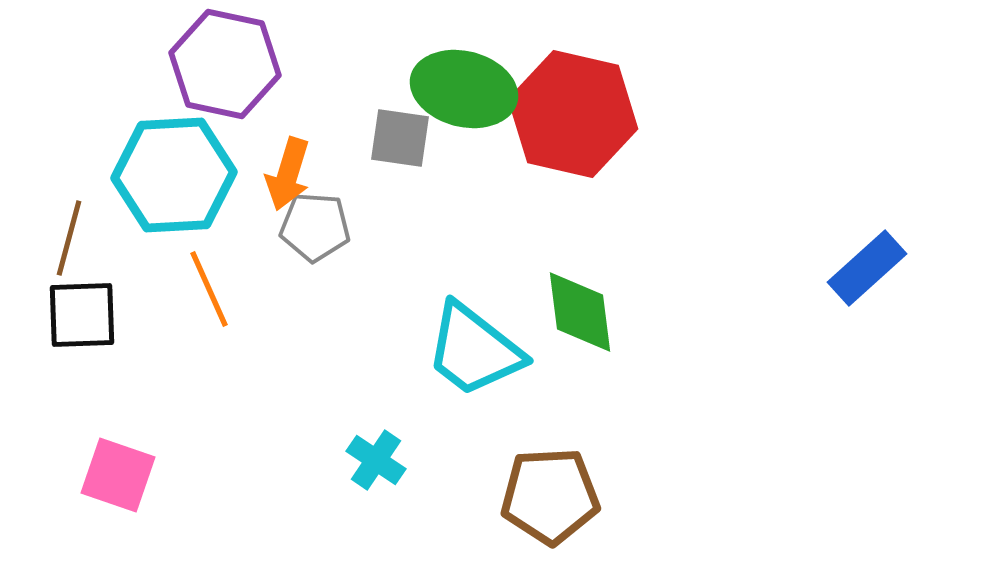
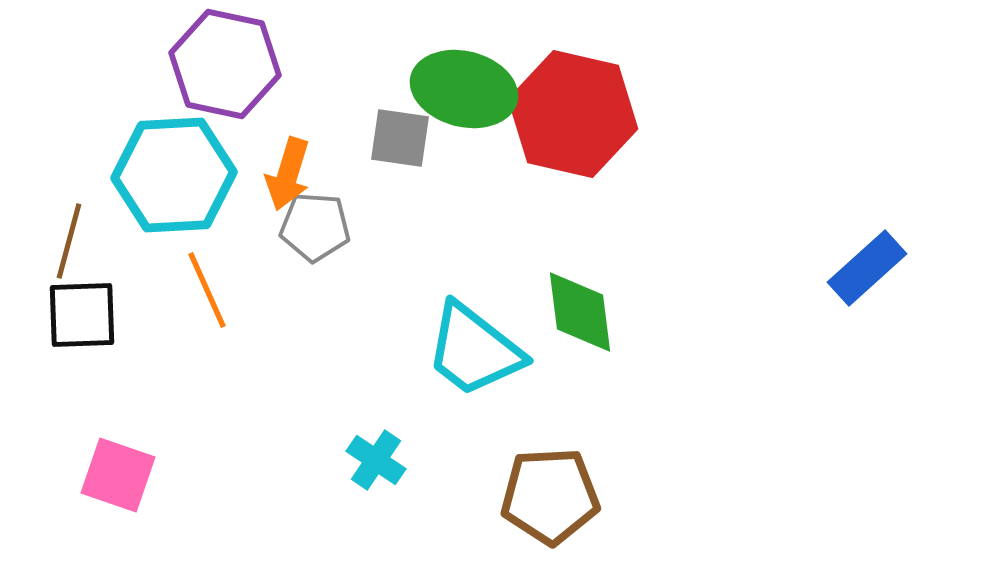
brown line: moved 3 px down
orange line: moved 2 px left, 1 px down
